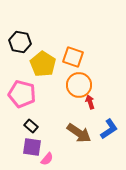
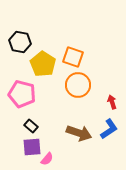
orange circle: moved 1 px left
red arrow: moved 22 px right
brown arrow: rotated 15 degrees counterclockwise
purple square: rotated 12 degrees counterclockwise
